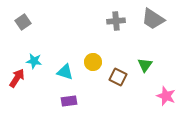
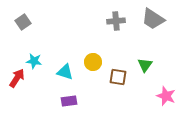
brown square: rotated 18 degrees counterclockwise
